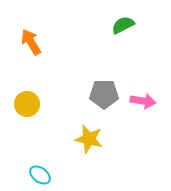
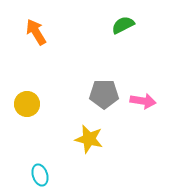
orange arrow: moved 5 px right, 10 px up
cyan ellipse: rotated 35 degrees clockwise
